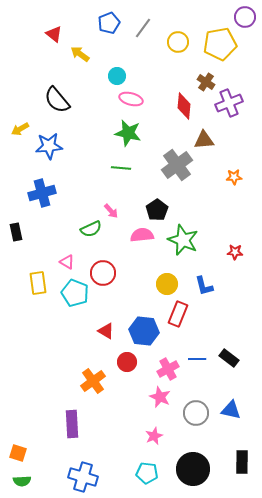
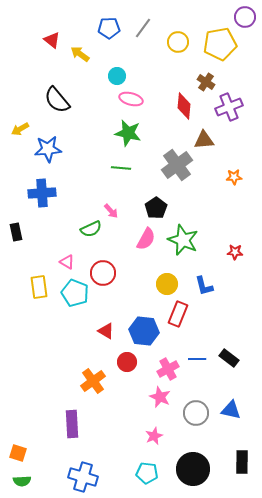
blue pentagon at (109, 23): moved 5 px down; rotated 20 degrees clockwise
red triangle at (54, 34): moved 2 px left, 6 px down
purple cross at (229, 103): moved 4 px down
blue star at (49, 146): moved 1 px left, 3 px down
blue cross at (42, 193): rotated 12 degrees clockwise
black pentagon at (157, 210): moved 1 px left, 2 px up
pink semicircle at (142, 235): moved 4 px right, 4 px down; rotated 125 degrees clockwise
yellow rectangle at (38, 283): moved 1 px right, 4 px down
